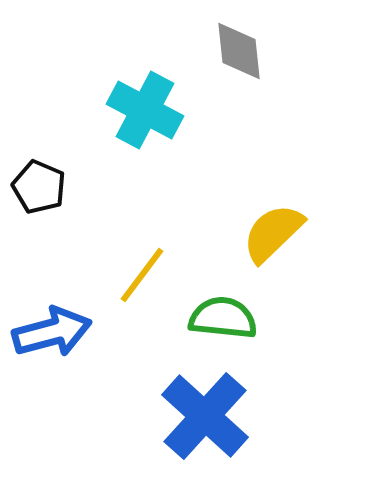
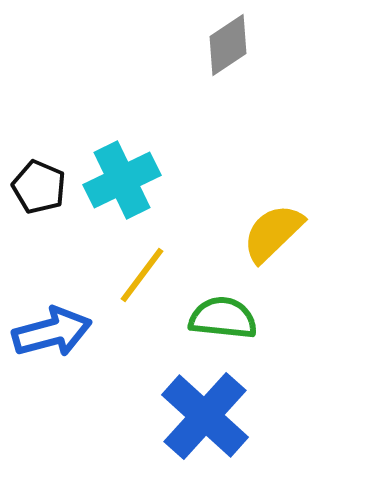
gray diamond: moved 11 px left, 6 px up; rotated 62 degrees clockwise
cyan cross: moved 23 px left, 70 px down; rotated 36 degrees clockwise
